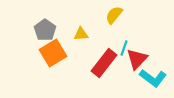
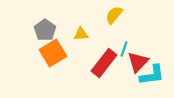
cyan line: moved 1 px down
red triangle: moved 1 px right, 3 px down
cyan L-shape: moved 1 px left, 3 px up; rotated 44 degrees counterclockwise
